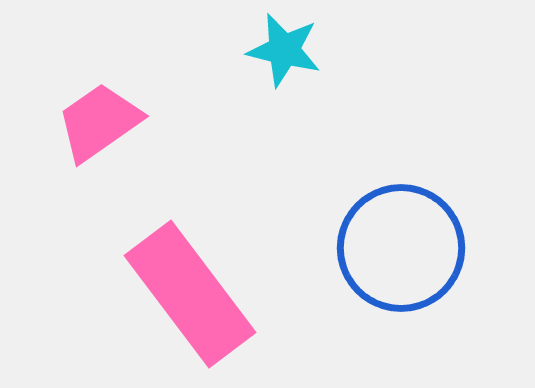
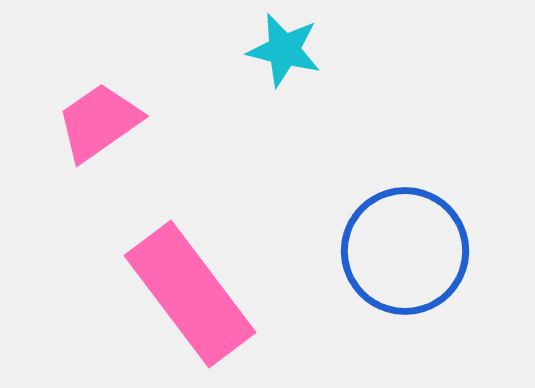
blue circle: moved 4 px right, 3 px down
